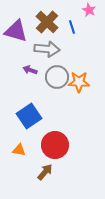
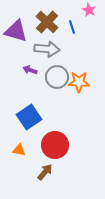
blue square: moved 1 px down
